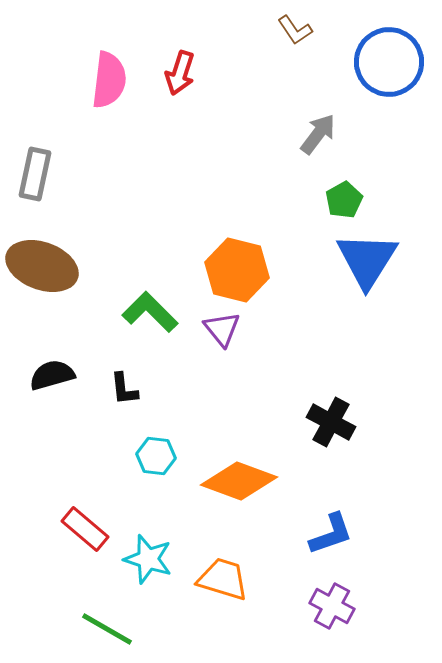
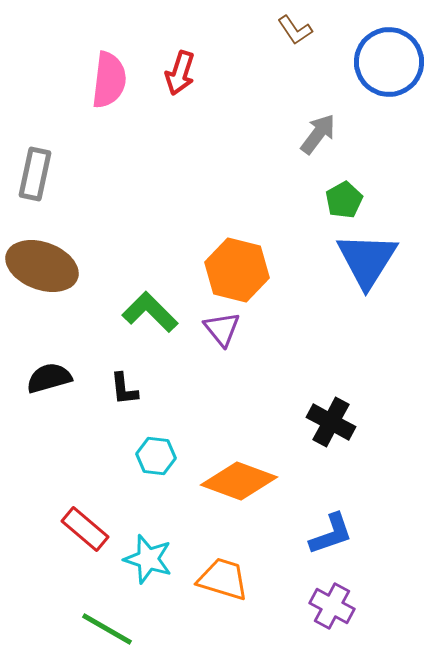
black semicircle: moved 3 px left, 3 px down
